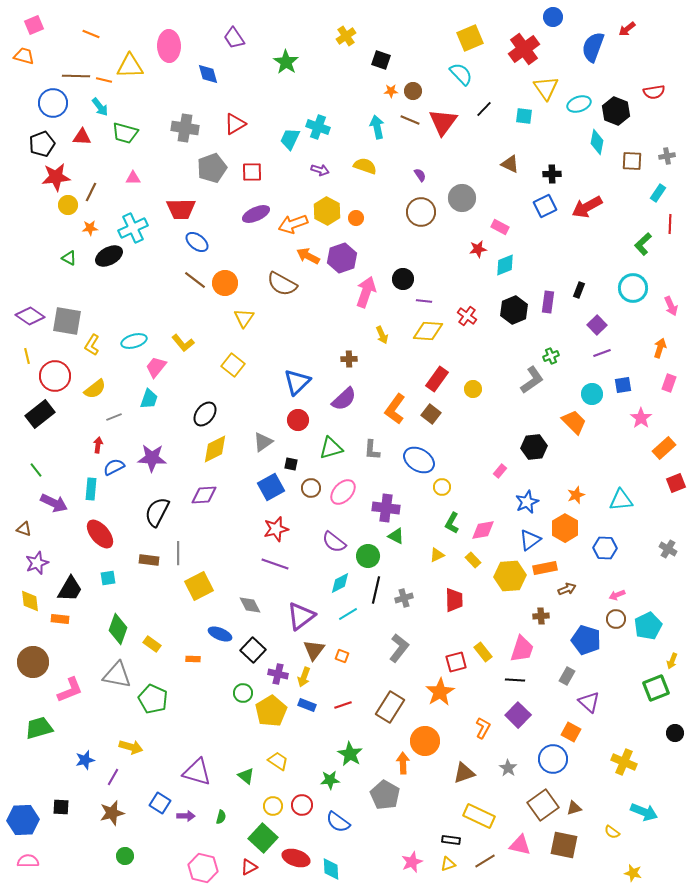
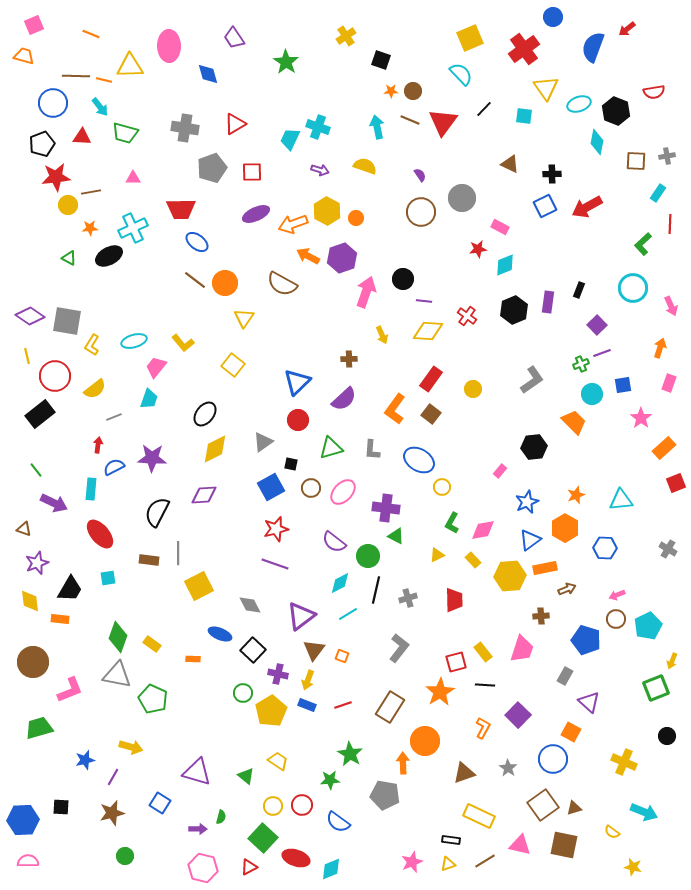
brown square at (632, 161): moved 4 px right
brown line at (91, 192): rotated 54 degrees clockwise
green cross at (551, 356): moved 30 px right, 8 px down
red rectangle at (437, 379): moved 6 px left
gray cross at (404, 598): moved 4 px right
green diamond at (118, 629): moved 8 px down
gray rectangle at (567, 676): moved 2 px left
yellow arrow at (304, 677): moved 4 px right, 3 px down
black line at (515, 680): moved 30 px left, 5 px down
black circle at (675, 733): moved 8 px left, 3 px down
gray pentagon at (385, 795): rotated 20 degrees counterclockwise
purple arrow at (186, 816): moved 12 px right, 13 px down
cyan diamond at (331, 869): rotated 70 degrees clockwise
yellow star at (633, 873): moved 6 px up
